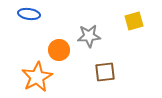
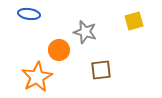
gray star: moved 4 px left, 4 px up; rotated 20 degrees clockwise
brown square: moved 4 px left, 2 px up
